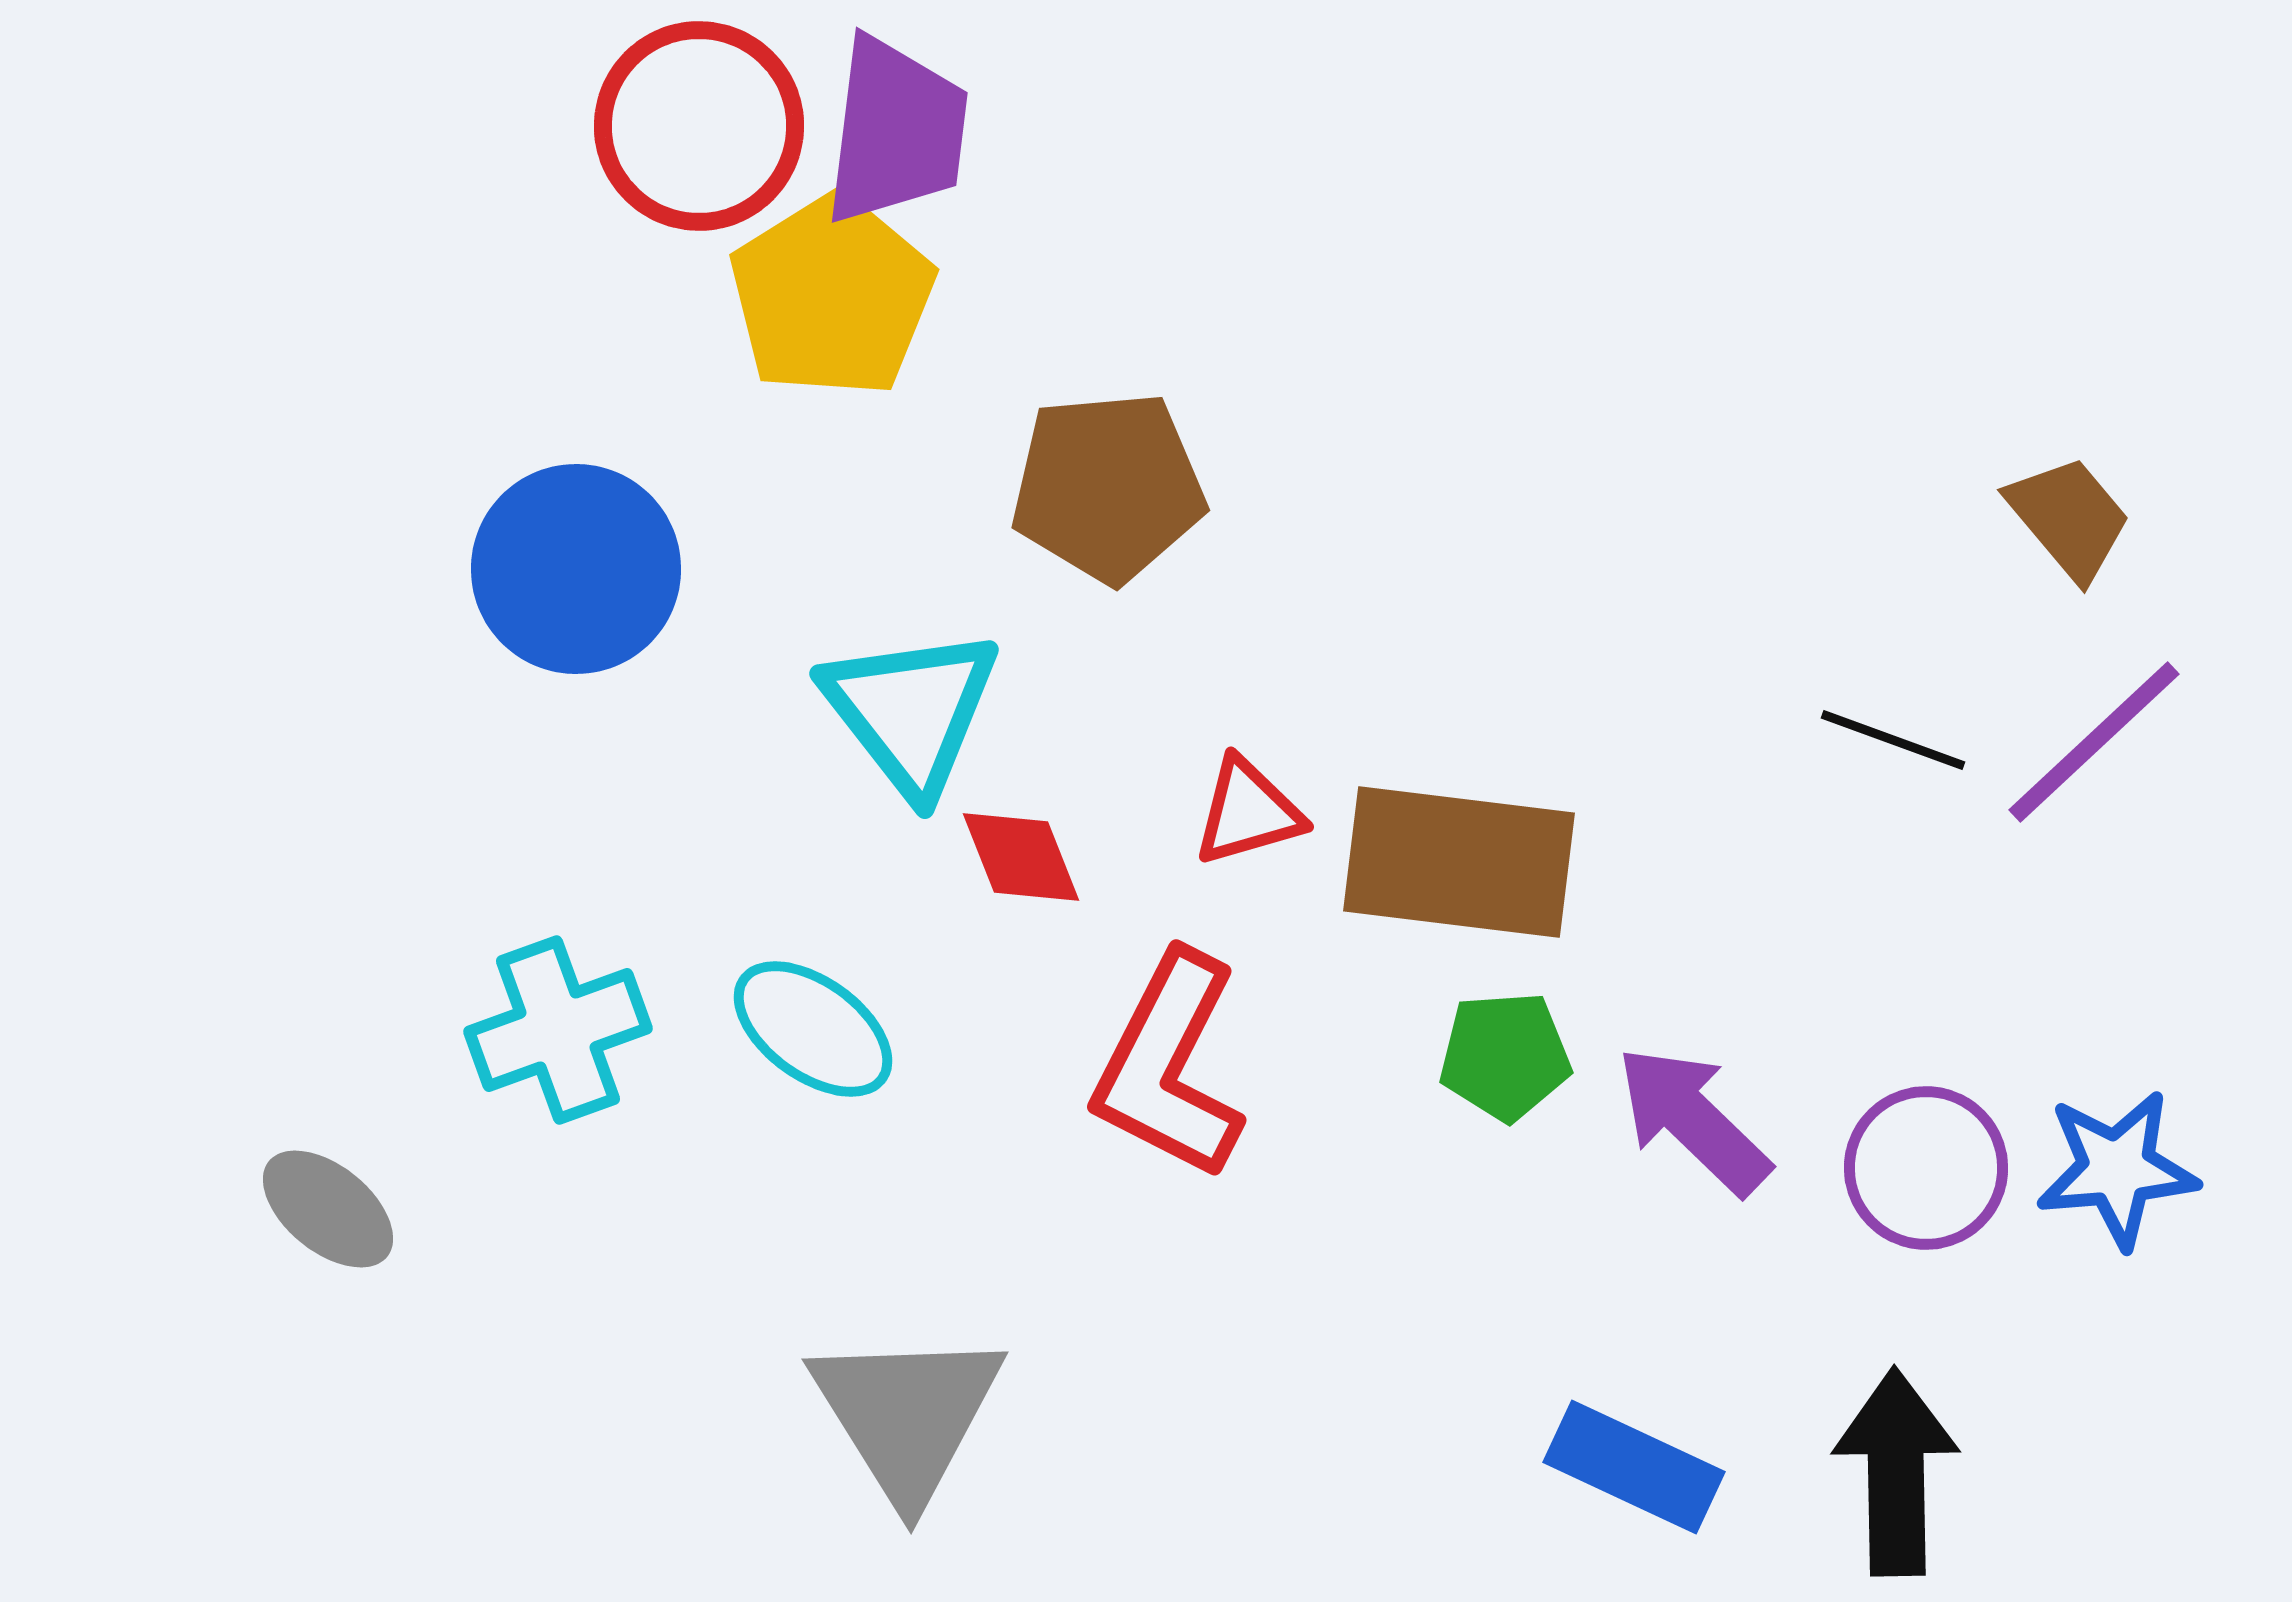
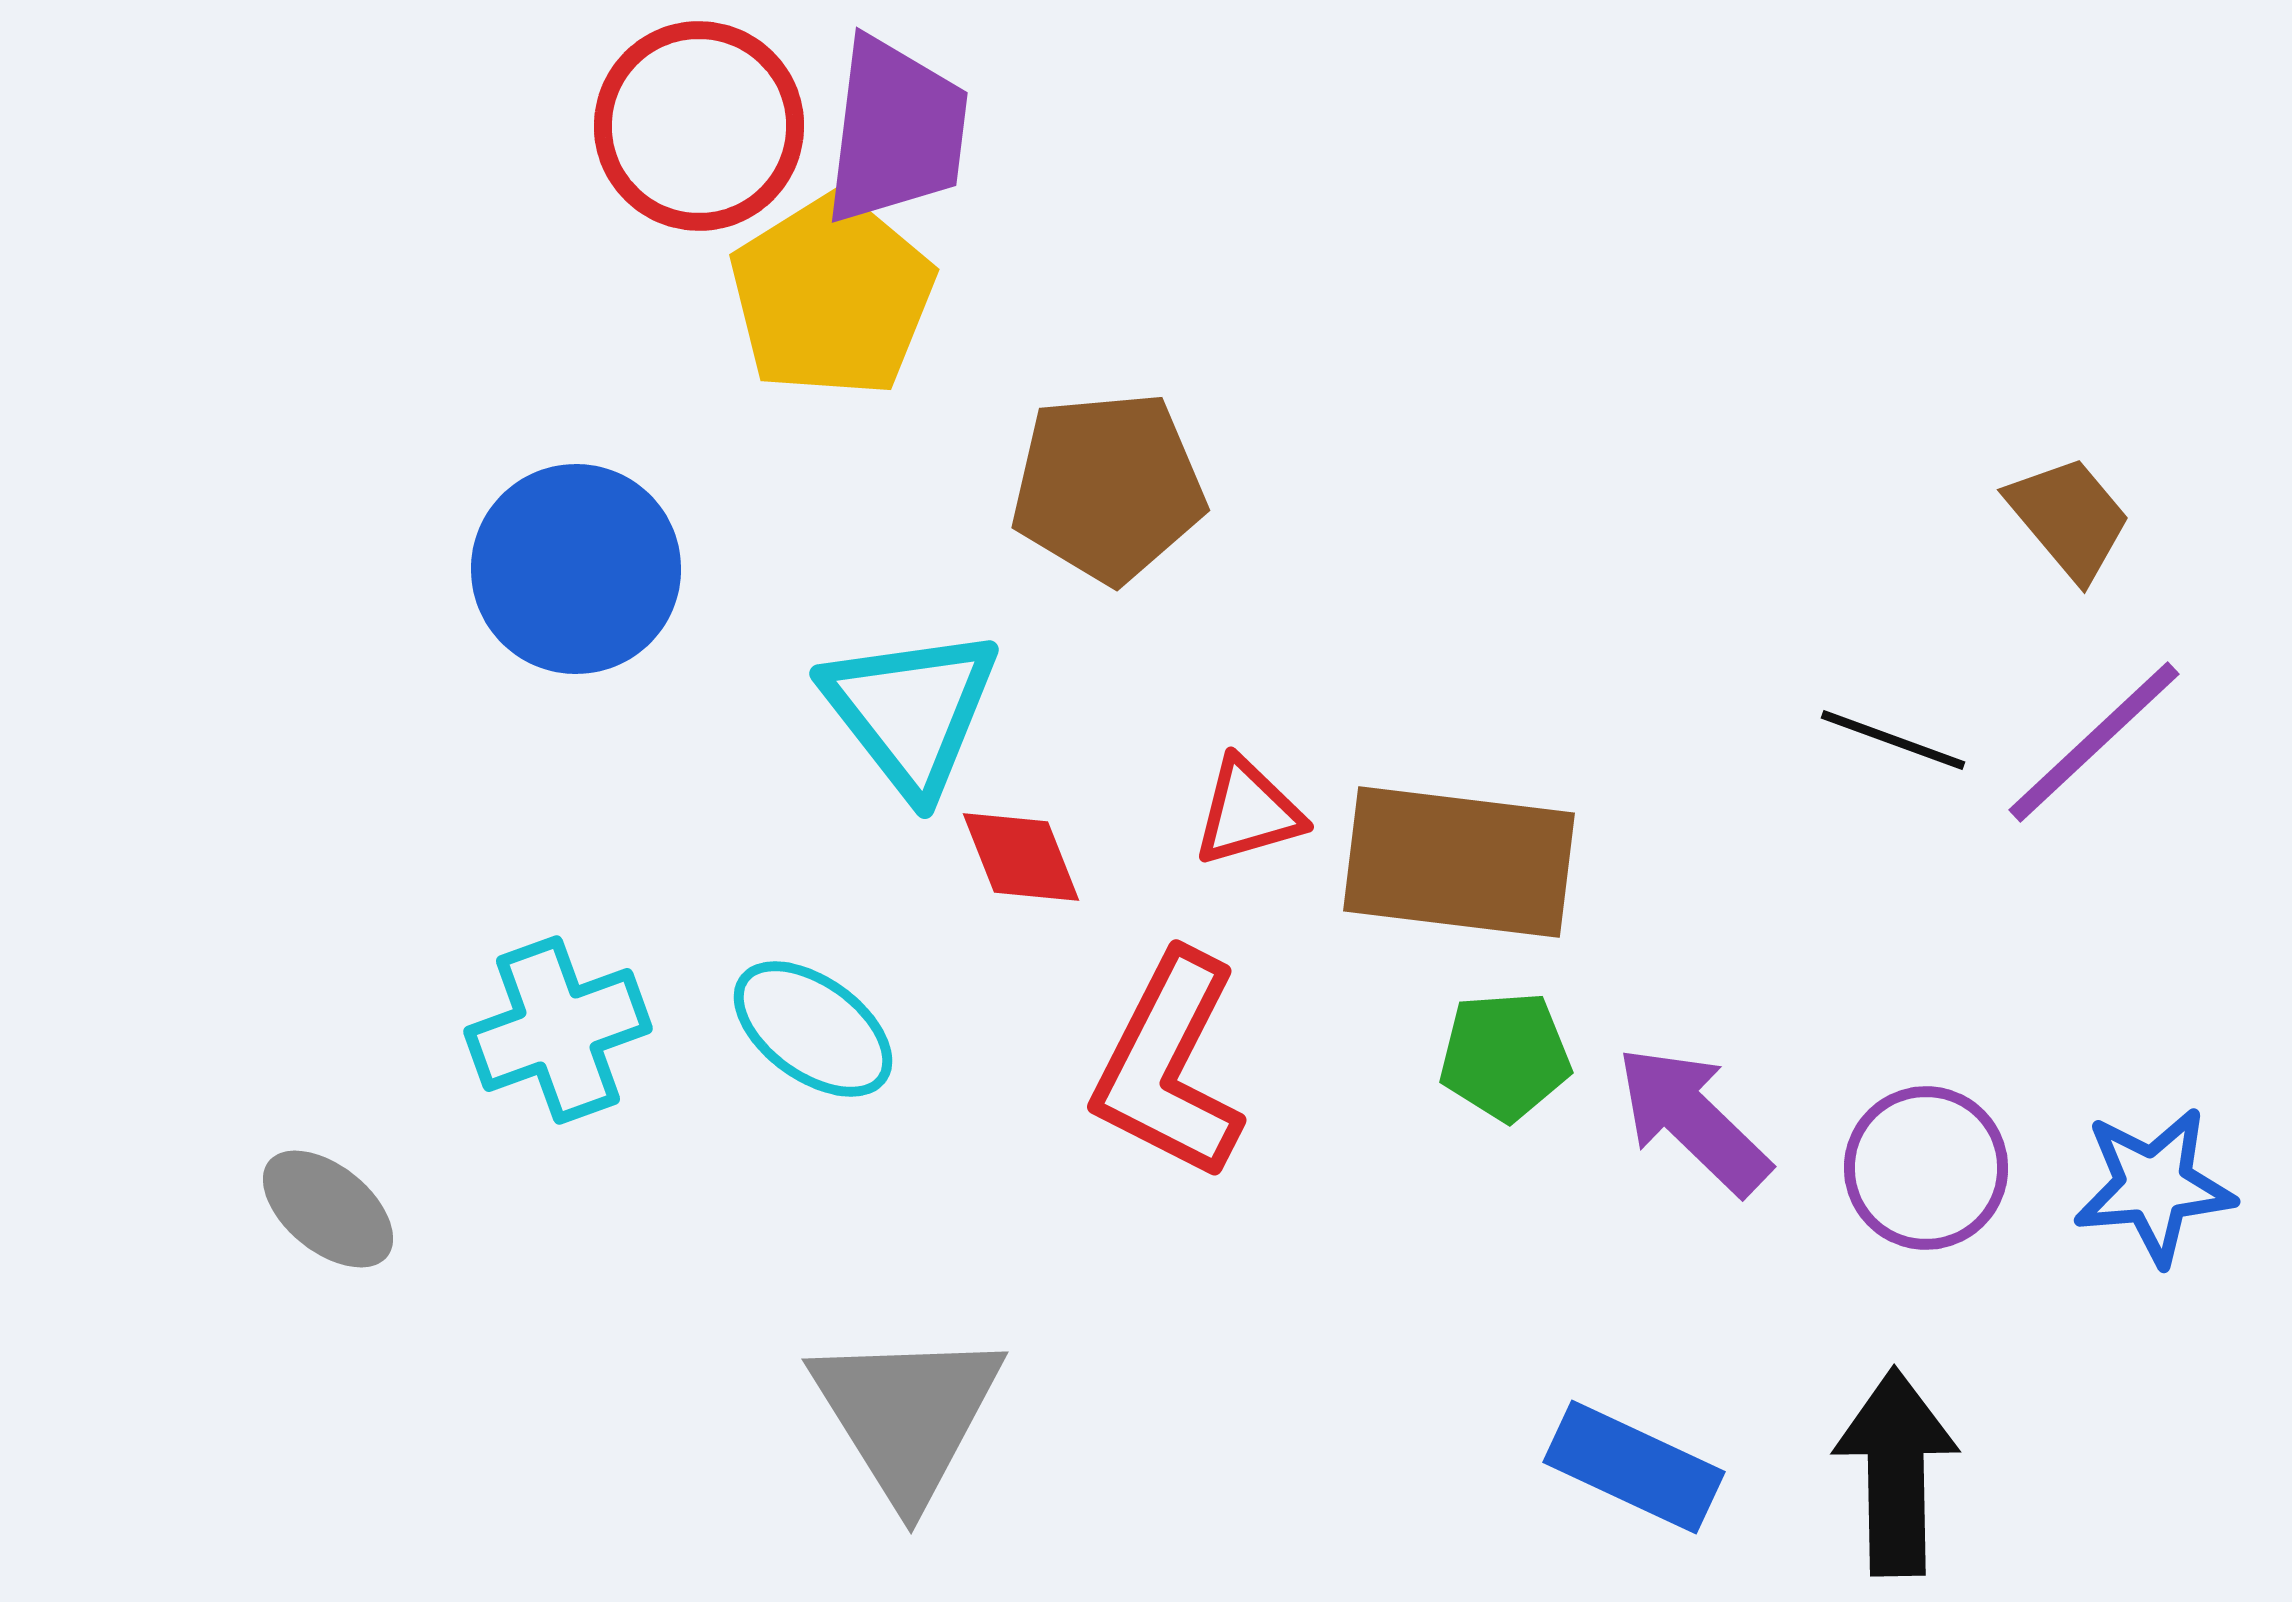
blue star: moved 37 px right, 17 px down
